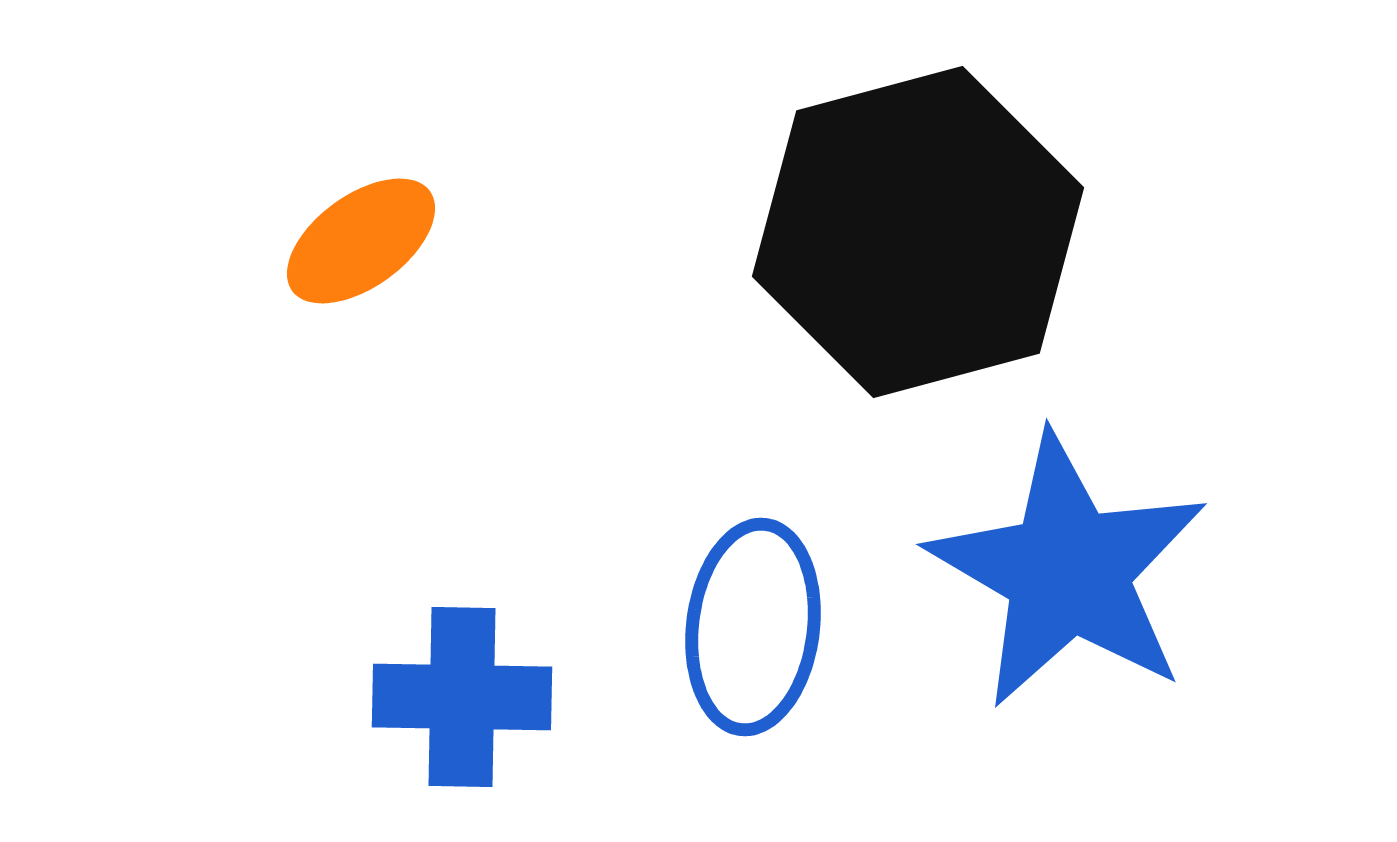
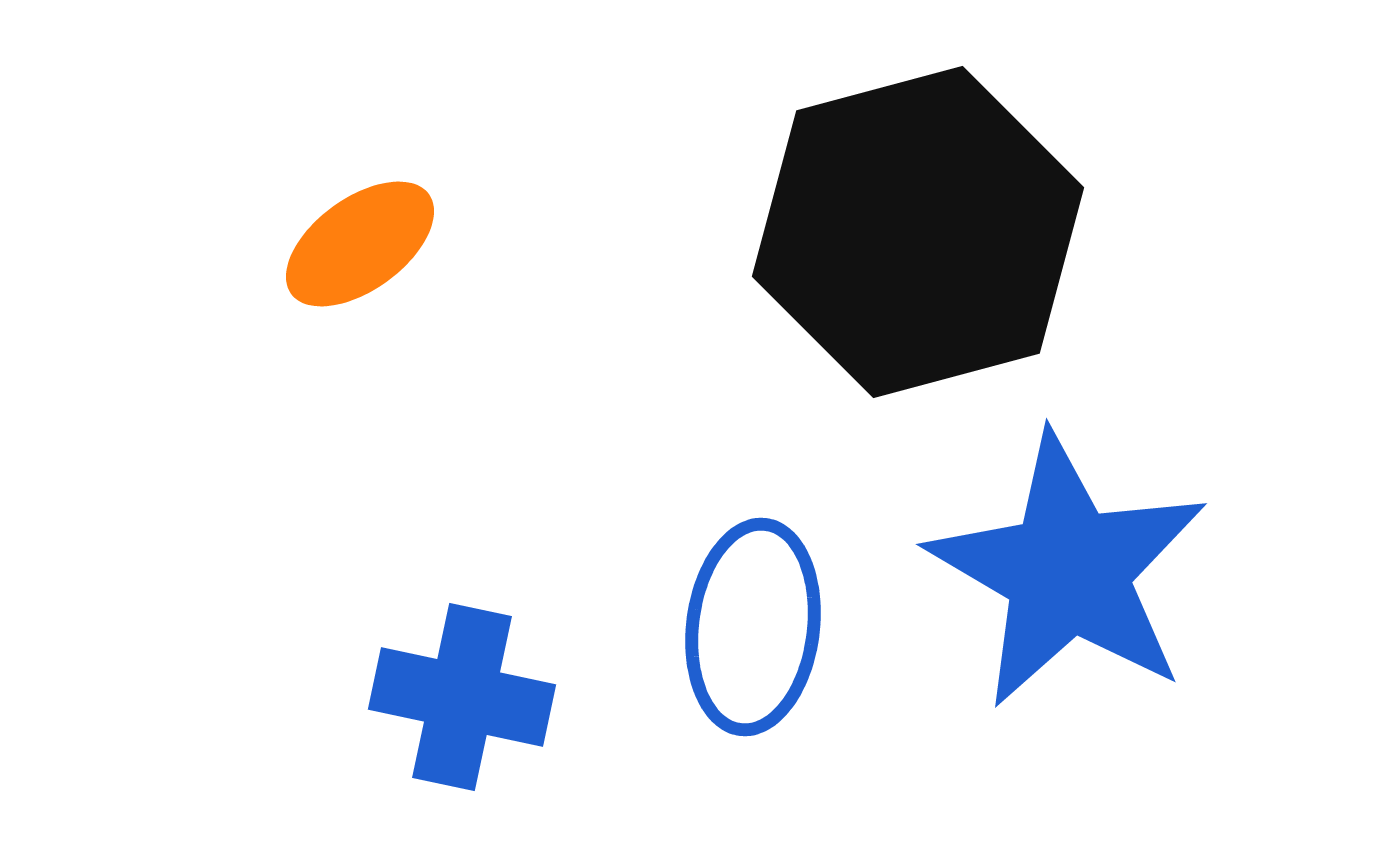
orange ellipse: moved 1 px left, 3 px down
blue cross: rotated 11 degrees clockwise
